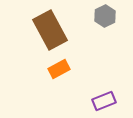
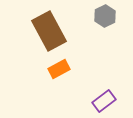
brown rectangle: moved 1 px left, 1 px down
purple rectangle: rotated 15 degrees counterclockwise
